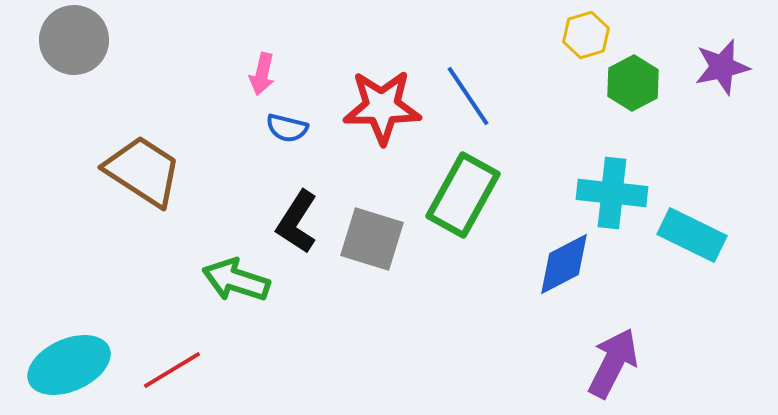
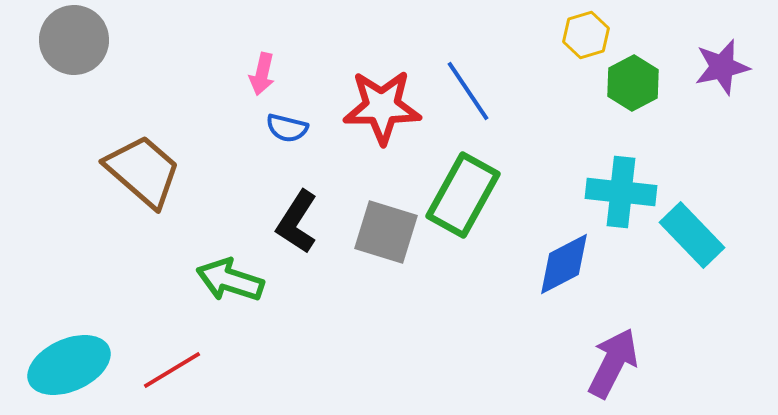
blue line: moved 5 px up
brown trapezoid: rotated 8 degrees clockwise
cyan cross: moved 9 px right, 1 px up
cyan rectangle: rotated 20 degrees clockwise
gray square: moved 14 px right, 7 px up
green arrow: moved 6 px left
